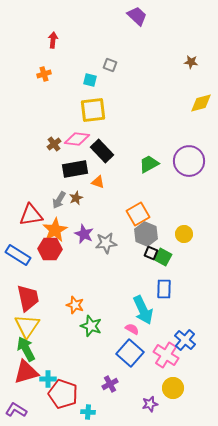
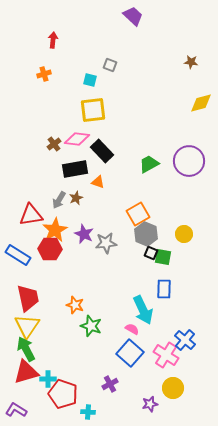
purple trapezoid at (137, 16): moved 4 px left
green square at (163, 257): rotated 18 degrees counterclockwise
